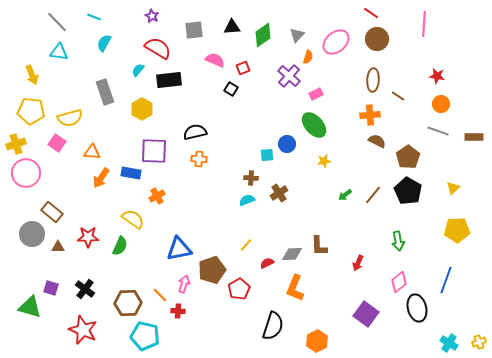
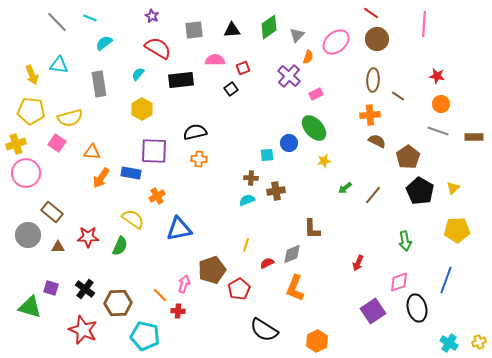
cyan line at (94, 17): moved 4 px left, 1 px down
black triangle at (232, 27): moved 3 px down
green diamond at (263, 35): moved 6 px right, 8 px up
cyan semicircle at (104, 43): rotated 24 degrees clockwise
cyan triangle at (59, 52): moved 13 px down
pink semicircle at (215, 60): rotated 24 degrees counterclockwise
cyan semicircle at (138, 70): moved 4 px down
black rectangle at (169, 80): moved 12 px right
black square at (231, 89): rotated 24 degrees clockwise
gray rectangle at (105, 92): moved 6 px left, 8 px up; rotated 10 degrees clockwise
green ellipse at (314, 125): moved 3 px down
blue circle at (287, 144): moved 2 px right, 1 px up
black pentagon at (408, 191): moved 12 px right
brown cross at (279, 193): moved 3 px left, 2 px up; rotated 24 degrees clockwise
green arrow at (345, 195): moved 7 px up
gray circle at (32, 234): moved 4 px left, 1 px down
green arrow at (398, 241): moved 7 px right
yellow line at (246, 245): rotated 24 degrees counterclockwise
brown L-shape at (319, 246): moved 7 px left, 17 px up
blue triangle at (179, 249): moved 20 px up
gray diamond at (292, 254): rotated 20 degrees counterclockwise
pink diamond at (399, 282): rotated 20 degrees clockwise
brown hexagon at (128, 303): moved 10 px left
purple square at (366, 314): moved 7 px right, 3 px up; rotated 20 degrees clockwise
black semicircle at (273, 326): moved 9 px left, 4 px down; rotated 104 degrees clockwise
